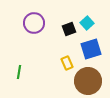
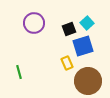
blue square: moved 8 px left, 3 px up
green line: rotated 24 degrees counterclockwise
